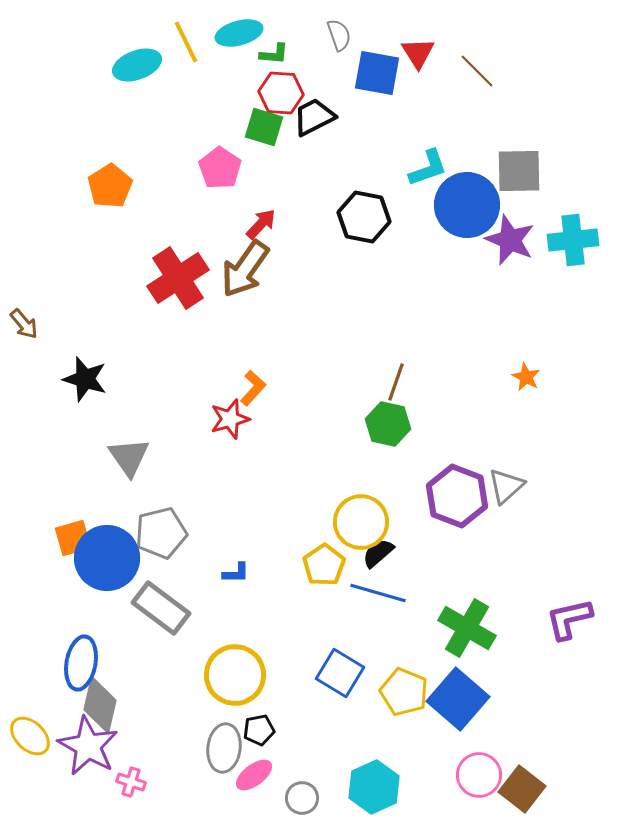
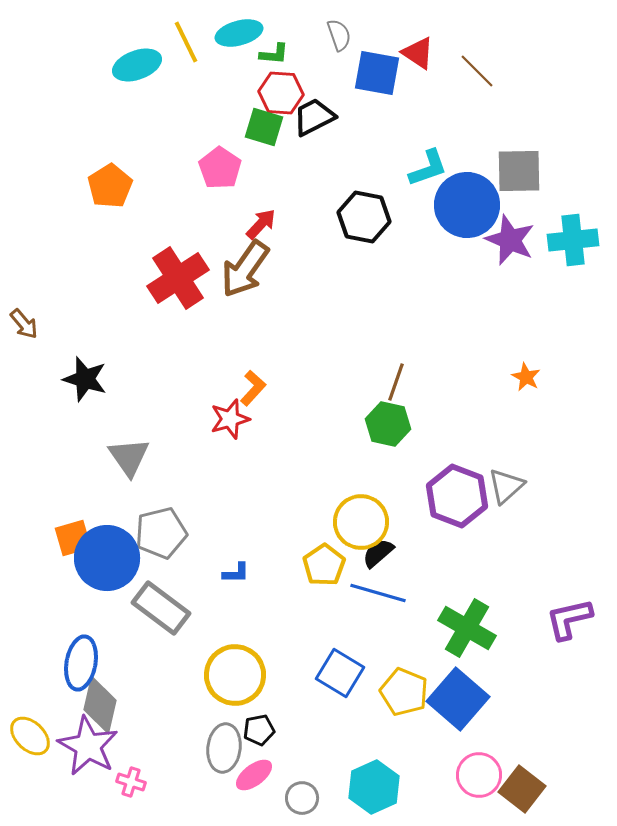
red triangle at (418, 53): rotated 24 degrees counterclockwise
